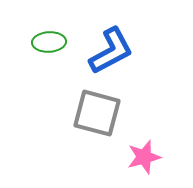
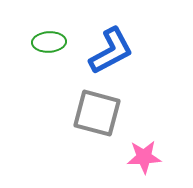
pink star: rotated 12 degrees clockwise
